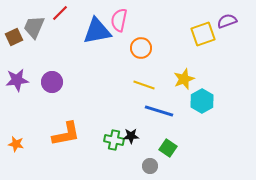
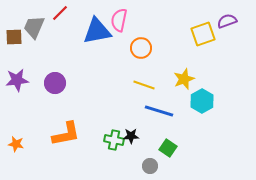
brown square: rotated 24 degrees clockwise
purple circle: moved 3 px right, 1 px down
